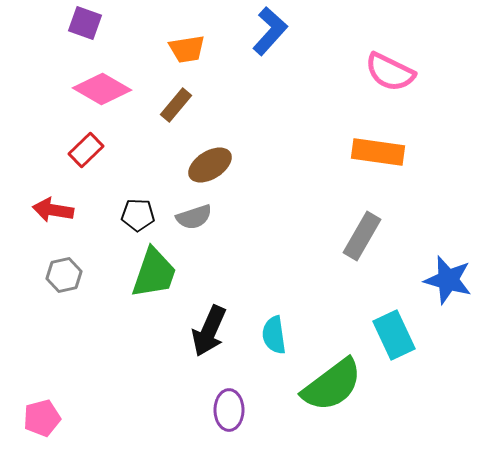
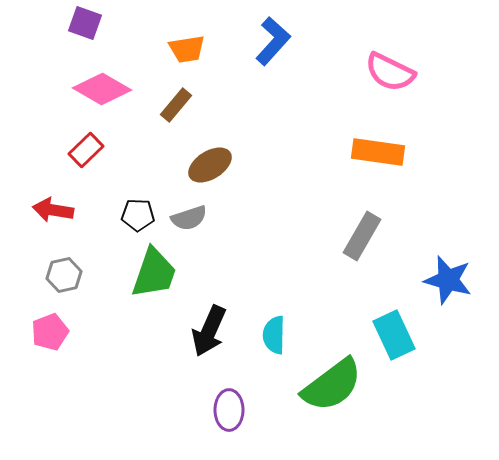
blue L-shape: moved 3 px right, 10 px down
gray semicircle: moved 5 px left, 1 px down
cyan semicircle: rotated 9 degrees clockwise
pink pentagon: moved 8 px right, 86 px up; rotated 6 degrees counterclockwise
